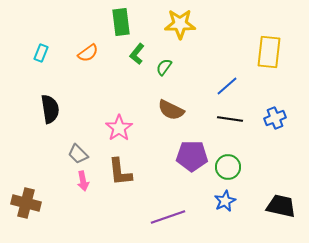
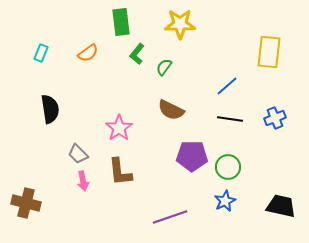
purple line: moved 2 px right
